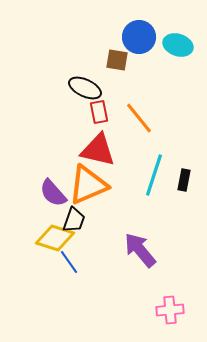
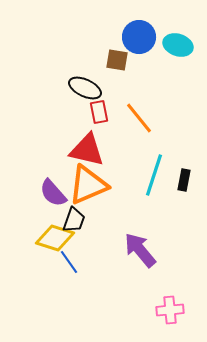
red triangle: moved 11 px left
